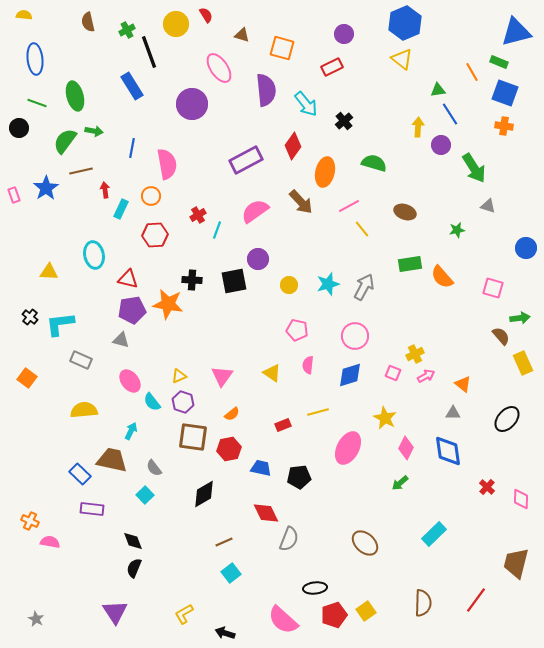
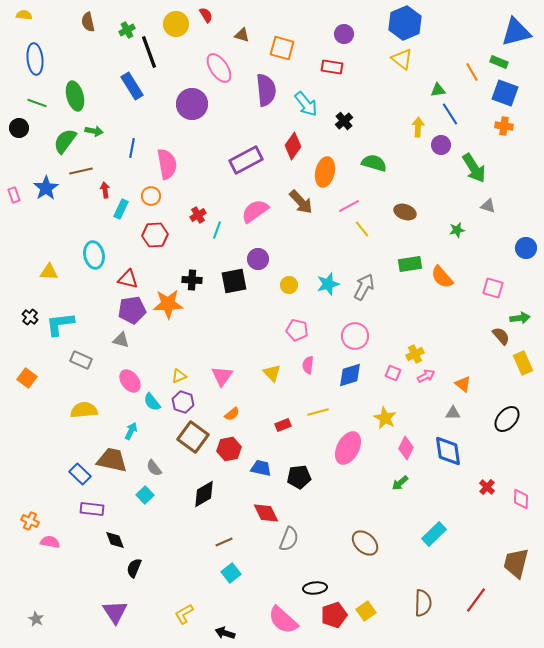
red rectangle at (332, 67): rotated 35 degrees clockwise
orange star at (168, 304): rotated 12 degrees counterclockwise
yellow triangle at (272, 373): rotated 12 degrees clockwise
brown square at (193, 437): rotated 28 degrees clockwise
black diamond at (133, 541): moved 18 px left, 1 px up
